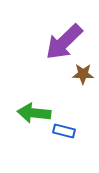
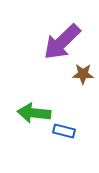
purple arrow: moved 2 px left
